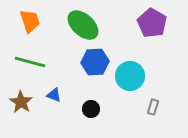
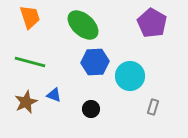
orange trapezoid: moved 4 px up
brown star: moved 5 px right; rotated 15 degrees clockwise
